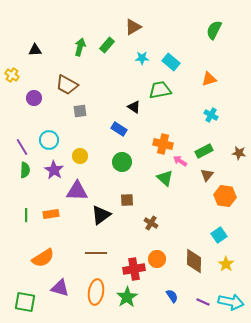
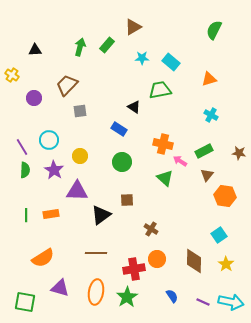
brown trapezoid at (67, 85): rotated 105 degrees clockwise
brown cross at (151, 223): moved 6 px down
